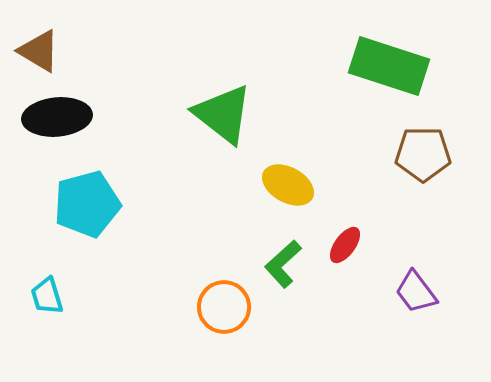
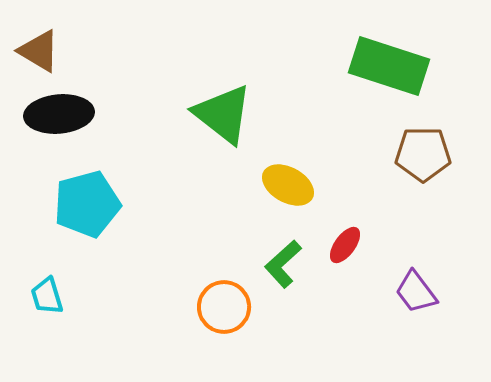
black ellipse: moved 2 px right, 3 px up
